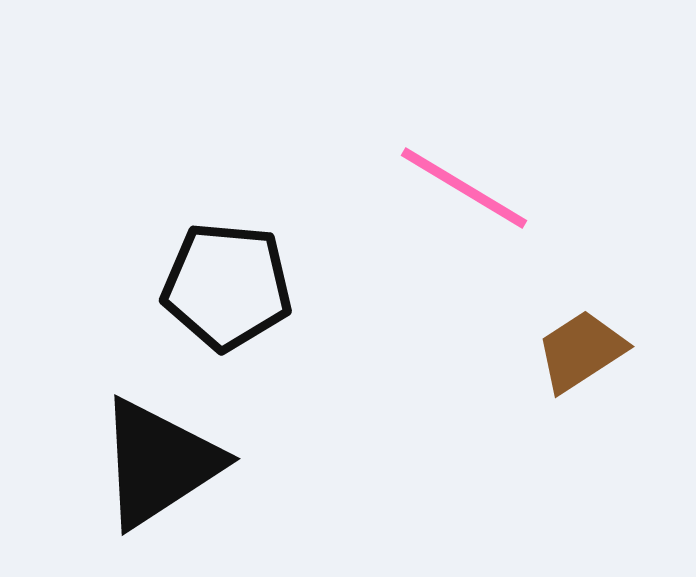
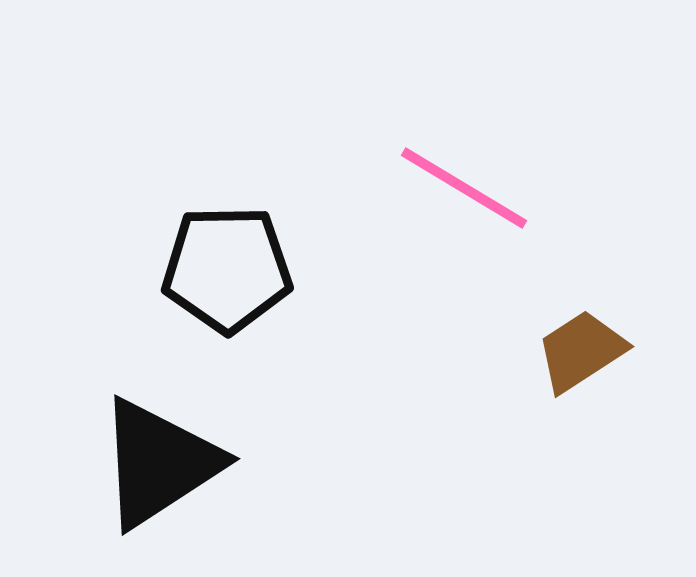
black pentagon: moved 17 px up; rotated 6 degrees counterclockwise
